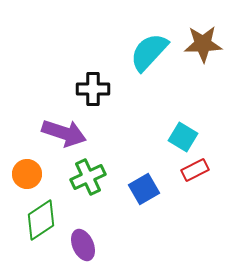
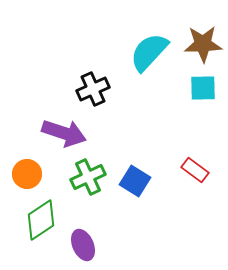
black cross: rotated 24 degrees counterclockwise
cyan square: moved 20 px right, 49 px up; rotated 32 degrees counterclockwise
red rectangle: rotated 64 degrees clockwise
blue square: moved 9 px left, 8 px up; rotated 28 degrees counterclockwise
